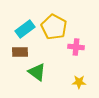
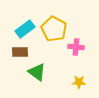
yellow pentagon: moved 2 px down
